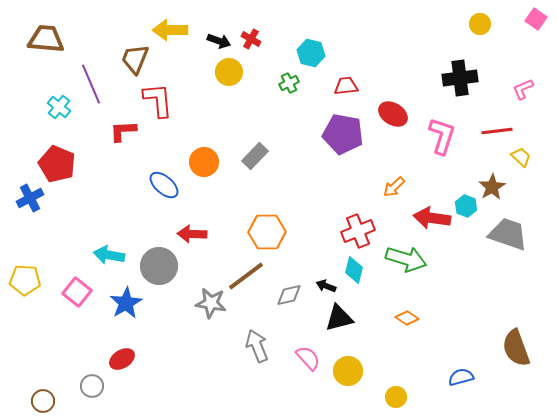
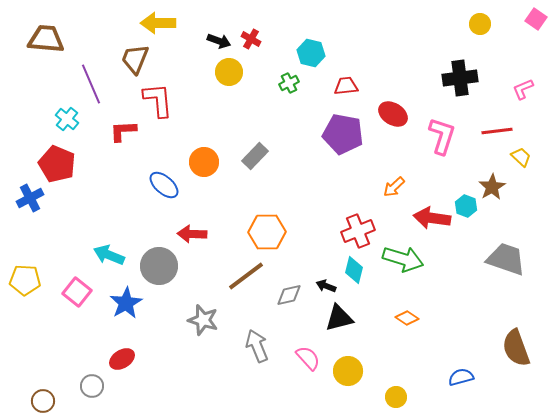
yellow arrow at (170, 30): moved 12 px left, 7 px up
cyan cross at (59, 107): moved 8 px right, 12 px down
gray trapezoid at (508, 234): moved 2 px left, 25 px down
cyan arrow at (109, 255): rotated 12 degrees clockwise
green arrow at (406, 259): moved 3 px left
gray star at (211, 303): moved 8 px left, 17 px down; rotated 8 degrees clockwise
